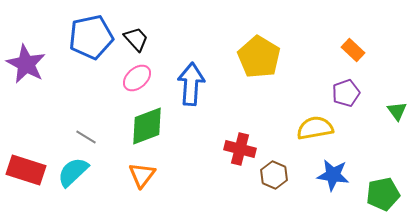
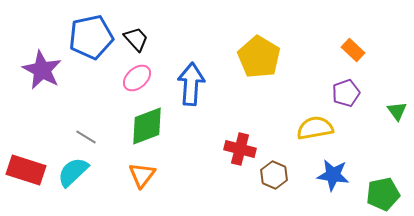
purple star: moved 16 px right, 6 px down
